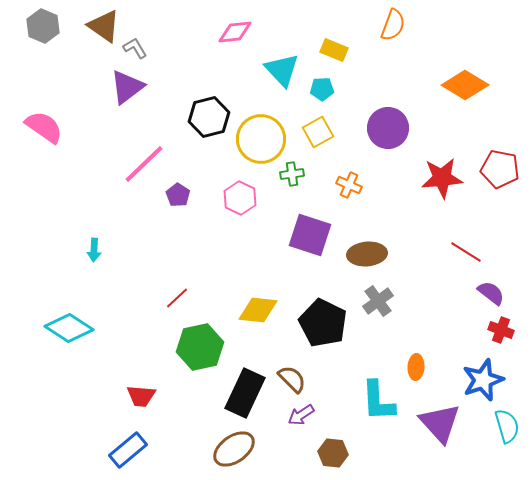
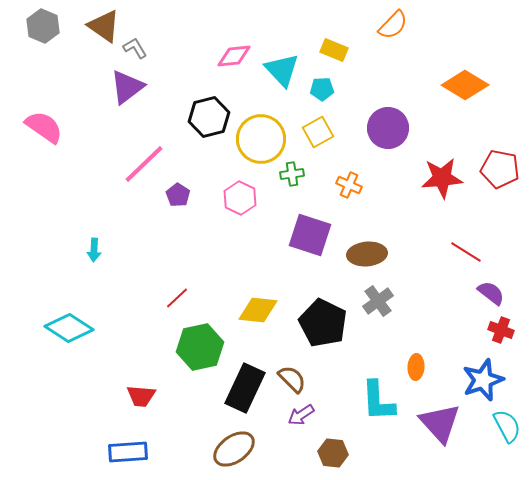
orange semicircle at (393, 25): rotated 24 degrees clockwise
pink diamond at (235, 32): moved 1 px left, 24 px down
black rectangle at (245, 393): moved 5 px up
cyan semicircle at (507, 426): rotated 12 degrees counterclockwise
blue rectangle at (128, 450): moved 2 px down; rotated 36 degrees clockwise
